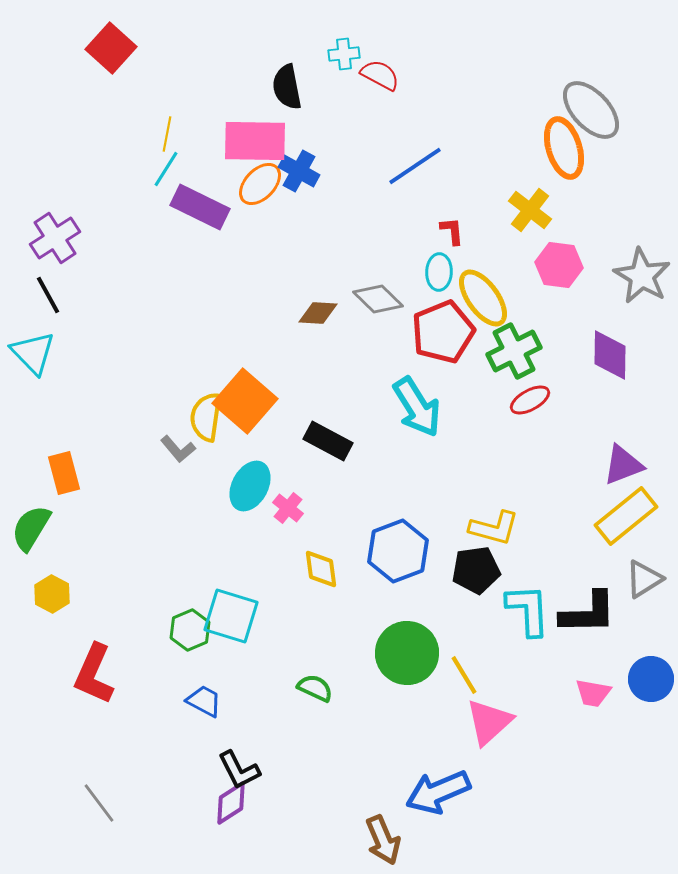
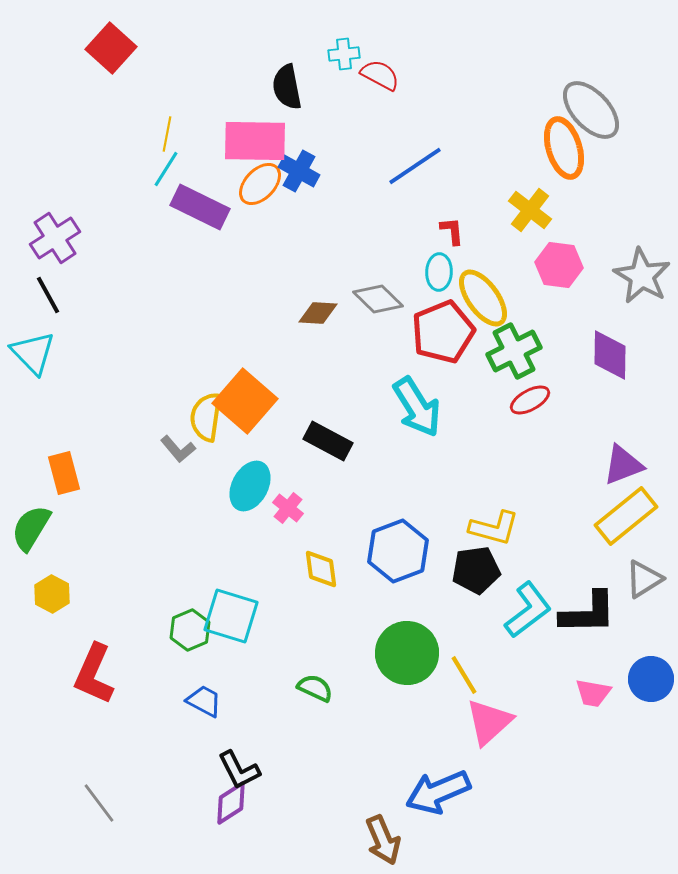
cyan L-shape at (528, 610): rotated 56 degrees clockwise
